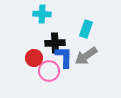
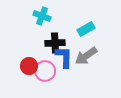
cyan cross: moved 2 px down; rotated 18 degrees clockwise
cyan rectangle: rotated 42 degrees clockwise
red circle: moved 5 px left, 8 px down
pink circle: moved 4 px left
